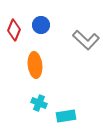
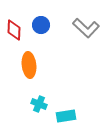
red diamond: rotated 20 degrees counterclockwise
gray L-shape: moved 12 px up
orange ellipse: moved 6 px left
cyan cross: moved 1 px down
